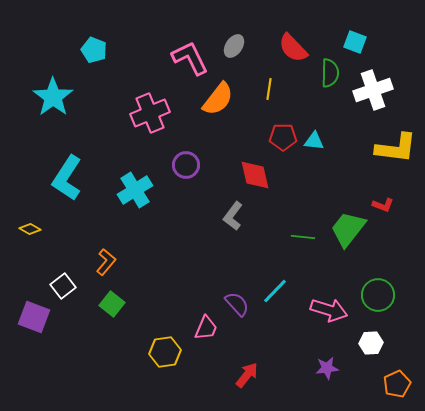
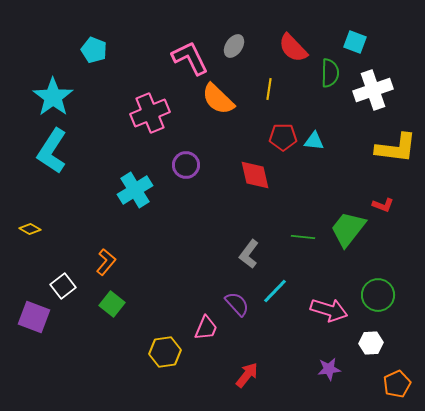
orange semicircle: rotated 96 degrees clockwise
cyan L-shape: moved 15 px left, 27 px up
gray L-shape: moved 16 px right, 38 px down
purple star: moved 2 px right, 1 px down
